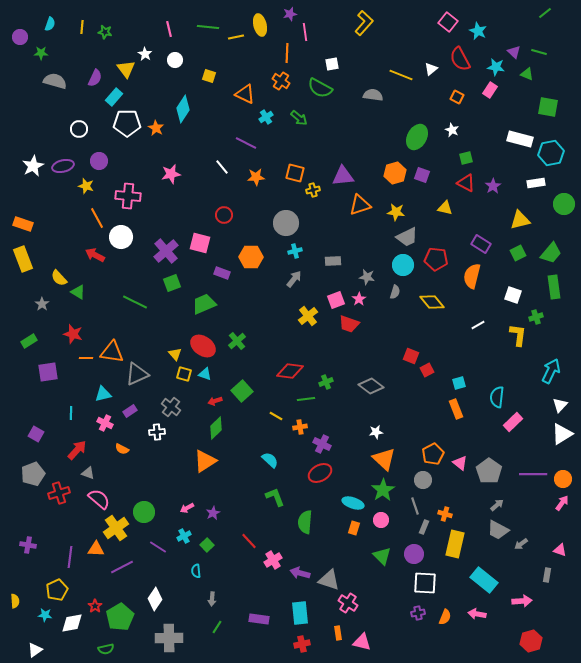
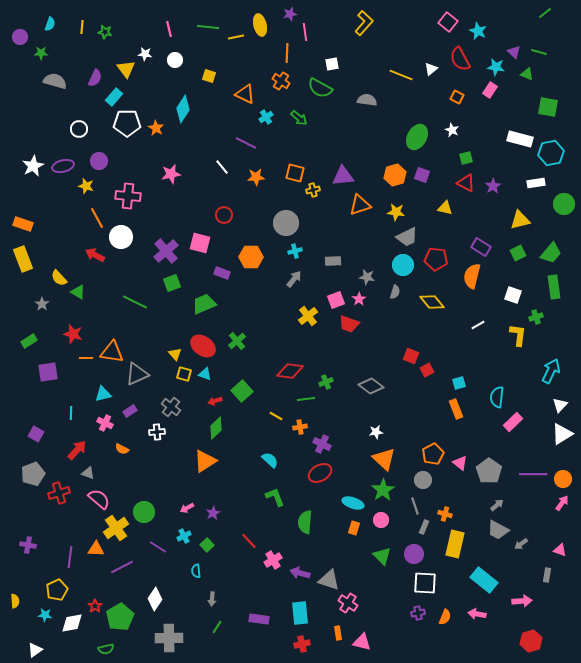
white star at (145, 54): rotated 24 degrees counterclockwise
gray semicircle at (373, 95): moved 6 px left, 5 px down
orange hexagon at (395, 173): moved 2 px down
purple rectangle at (481, 244): moved 3 px down
